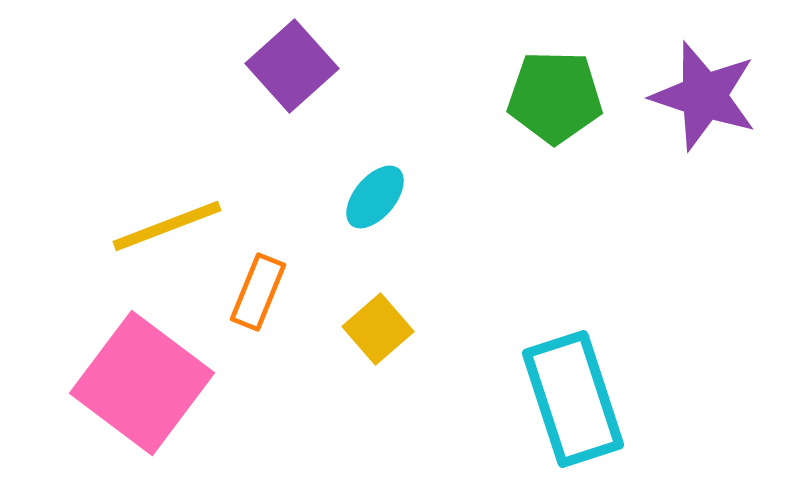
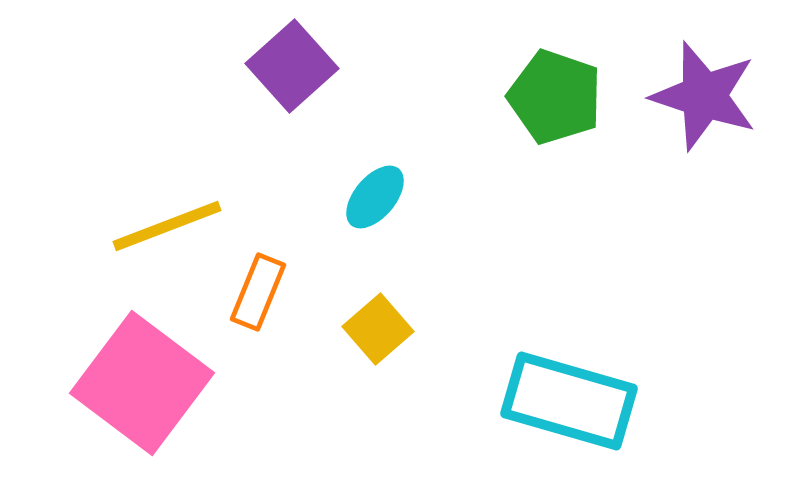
green pentagon: rotated 18 degrees clockwise
cyan rectangle: moved 4 px left, 2 px down; rotated 56 degrees counterclockwise
